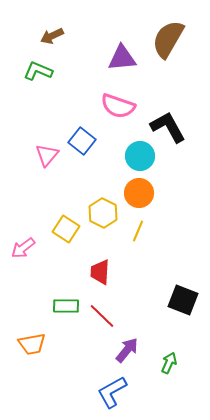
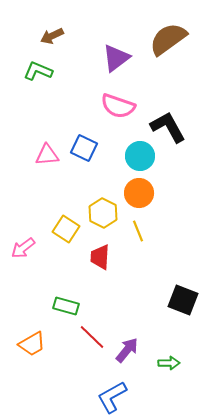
brown semicircle: rotated 24 degrees clockwise
purple triangle: moved 6 px left; rotated 32 degrees counterclockwise
blue square: moved 2 px right, 7 px down; rotated 12 degrees counterclockwise
pink triangle: rotated 45 degrees clockwise
yellow line: rotated 45 degrees counterclockwise
red trapezoid: moved 15 px up
green rectangle: rotated 15 degrees clockwise
red line: moved 10 px left, 21 px down
orange trapezoid: rotated 20 degrees counterclockwise
green arrow: rotated 65 degrees clockwise
blue L-shape: moved 5 px down
